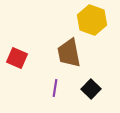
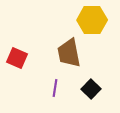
yellow hexagon: rotated 20 degrees counterclockwise
